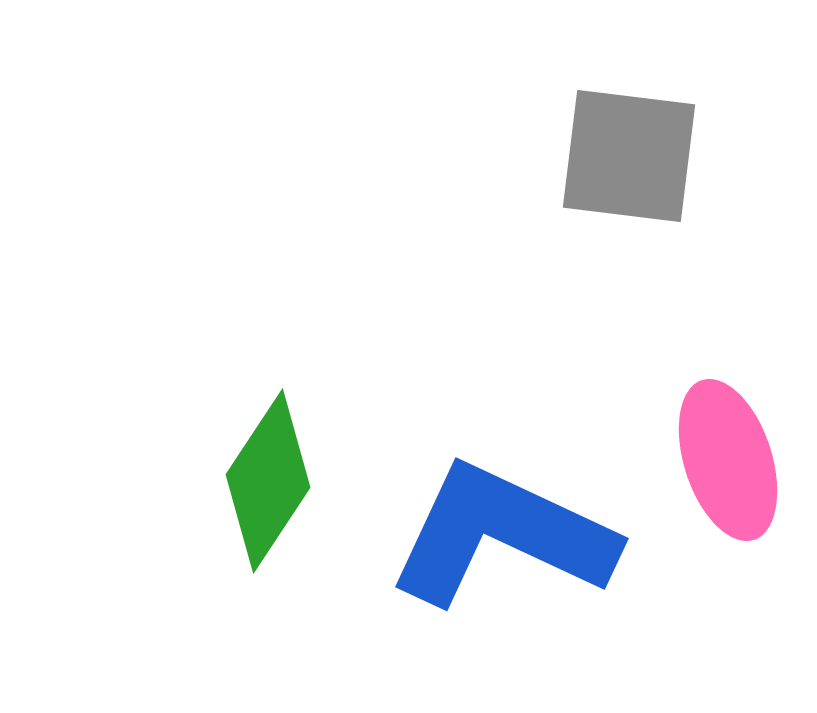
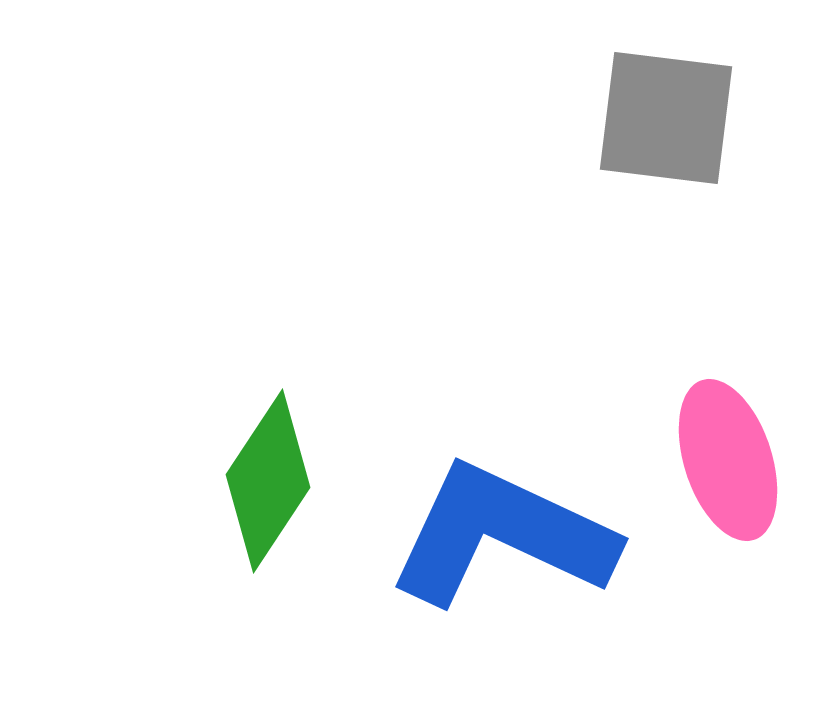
gray square: moved 37 px right, 38 px up
